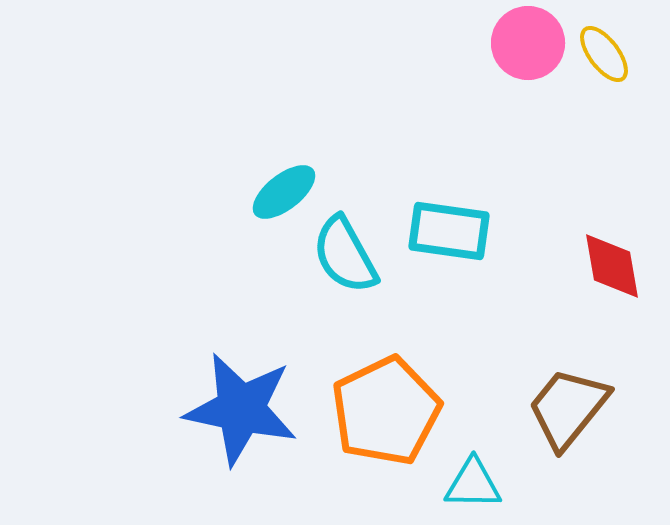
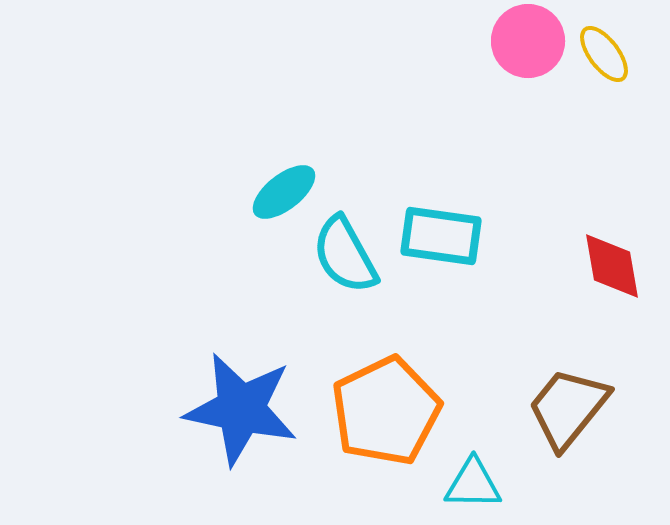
pink circle: moved 2 px up
cyan rectangle: moved 8 px left, 5 px down
